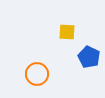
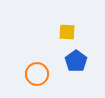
blue pentagon: moved 13 px left, 4 px down; rotated 10 degrees clockwise
